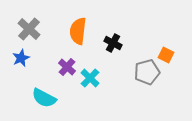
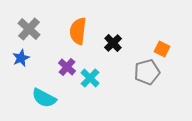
black cross: rotated 18 degrees clockwise
orange square: moved 4 px left, 6 px up
